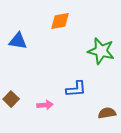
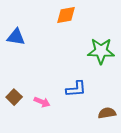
orange diamond: moved 6 px right, 6 px up
blue triangle: moved 2 px left, 4 px up
green star: rotated 12 degrees counterclockwise
brown square: moved 3 px right, 2 px up
pink arrow: moved 3 px left, 3 px up; rotated 28 degrees clockwise
